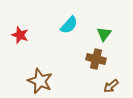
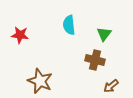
cyan semicircle: rotated 132 degrees clockwise
red star: rotated 12 degrees counterclockwise
brown cross: moved 1 px left, 1 px down
